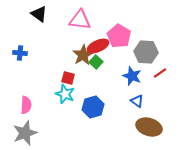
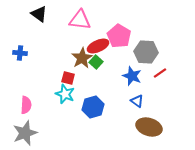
brown star: moved 1 px left, 3 px down
